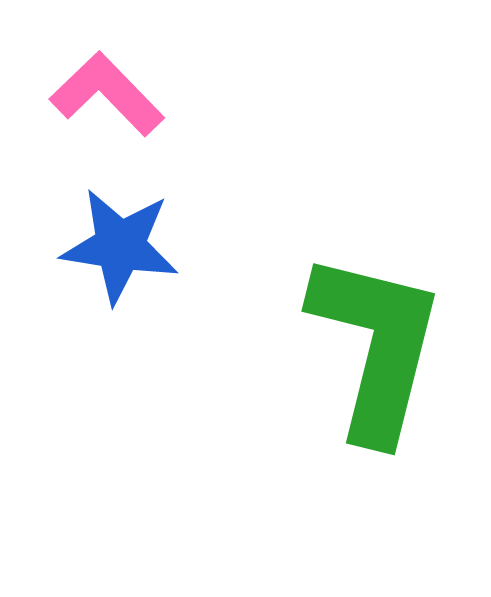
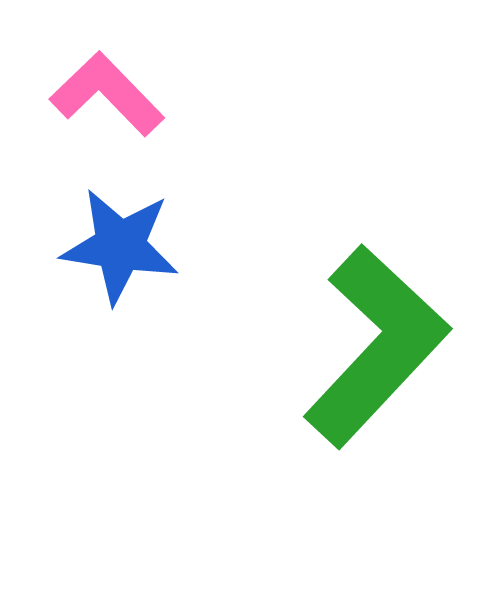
green L-shape: rotated 29 degrees clockwise
